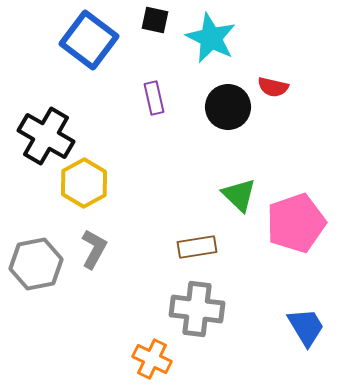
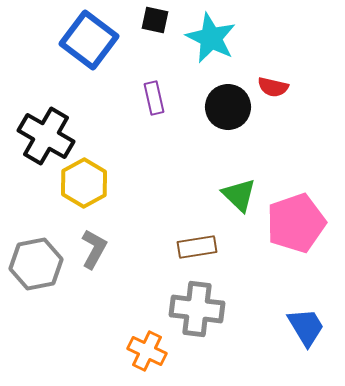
orange cross: moved 5 px left, 8 px up
